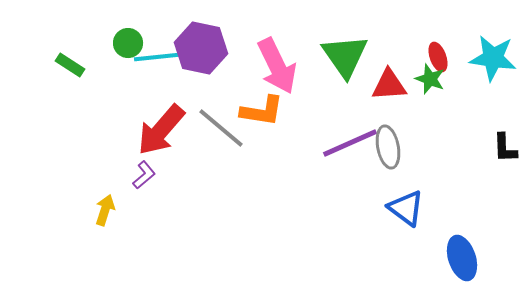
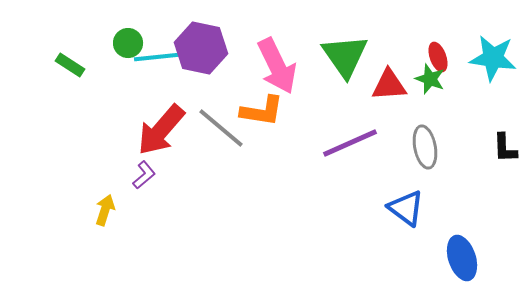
gray ellipse: moved 37 px right
